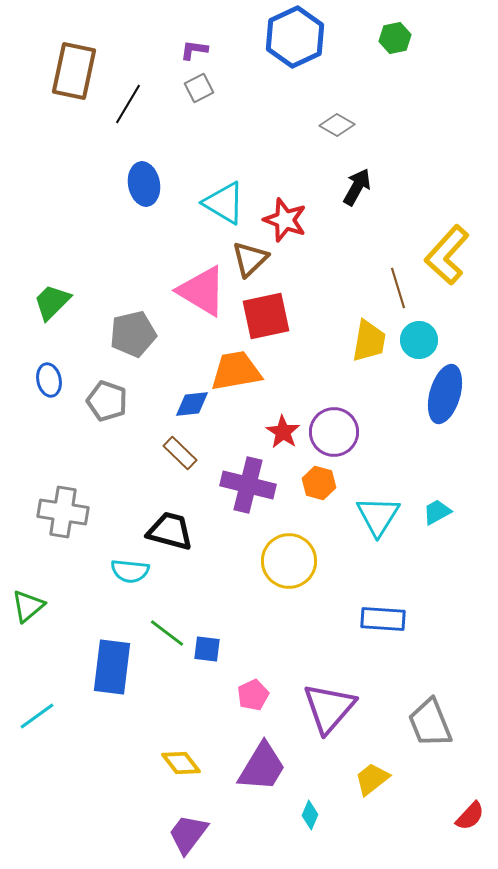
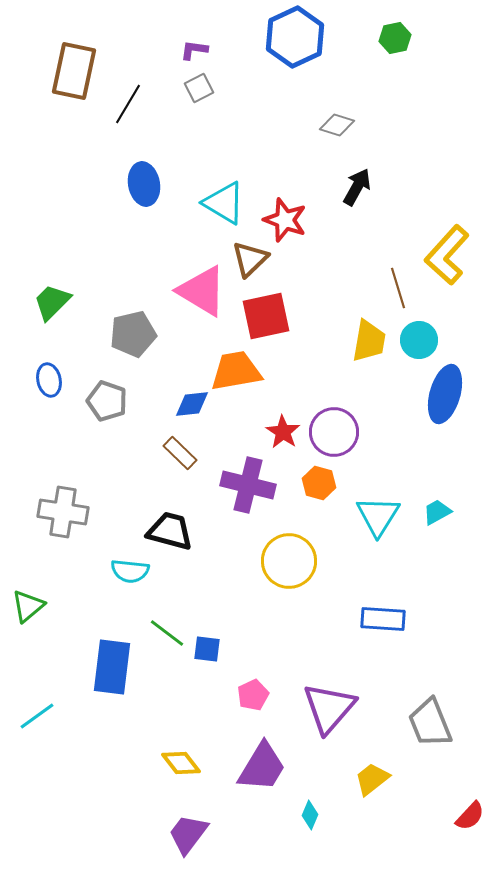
gray diamond at (337, 125): rotated 12 degrees counterclockwise
